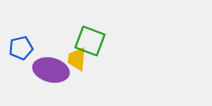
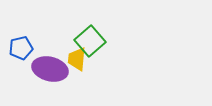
green square: rotated 28 degrees clockwise
purple ellipse: moved 1 px left, 1 px up
